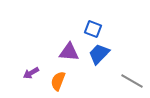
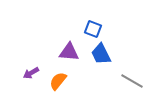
blue trapezoid: moved 2 px right; rotated 70 degrees counterclockwise
orange semicircle: rotated 18 degrees clockwise
